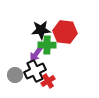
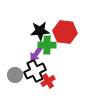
black star: moved 1 px left, 1 px down
